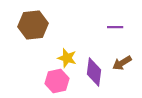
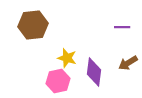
purple line: moved 7 px right
brown arrow: moved 6 px right
pink hexagon: moved 1 px right
